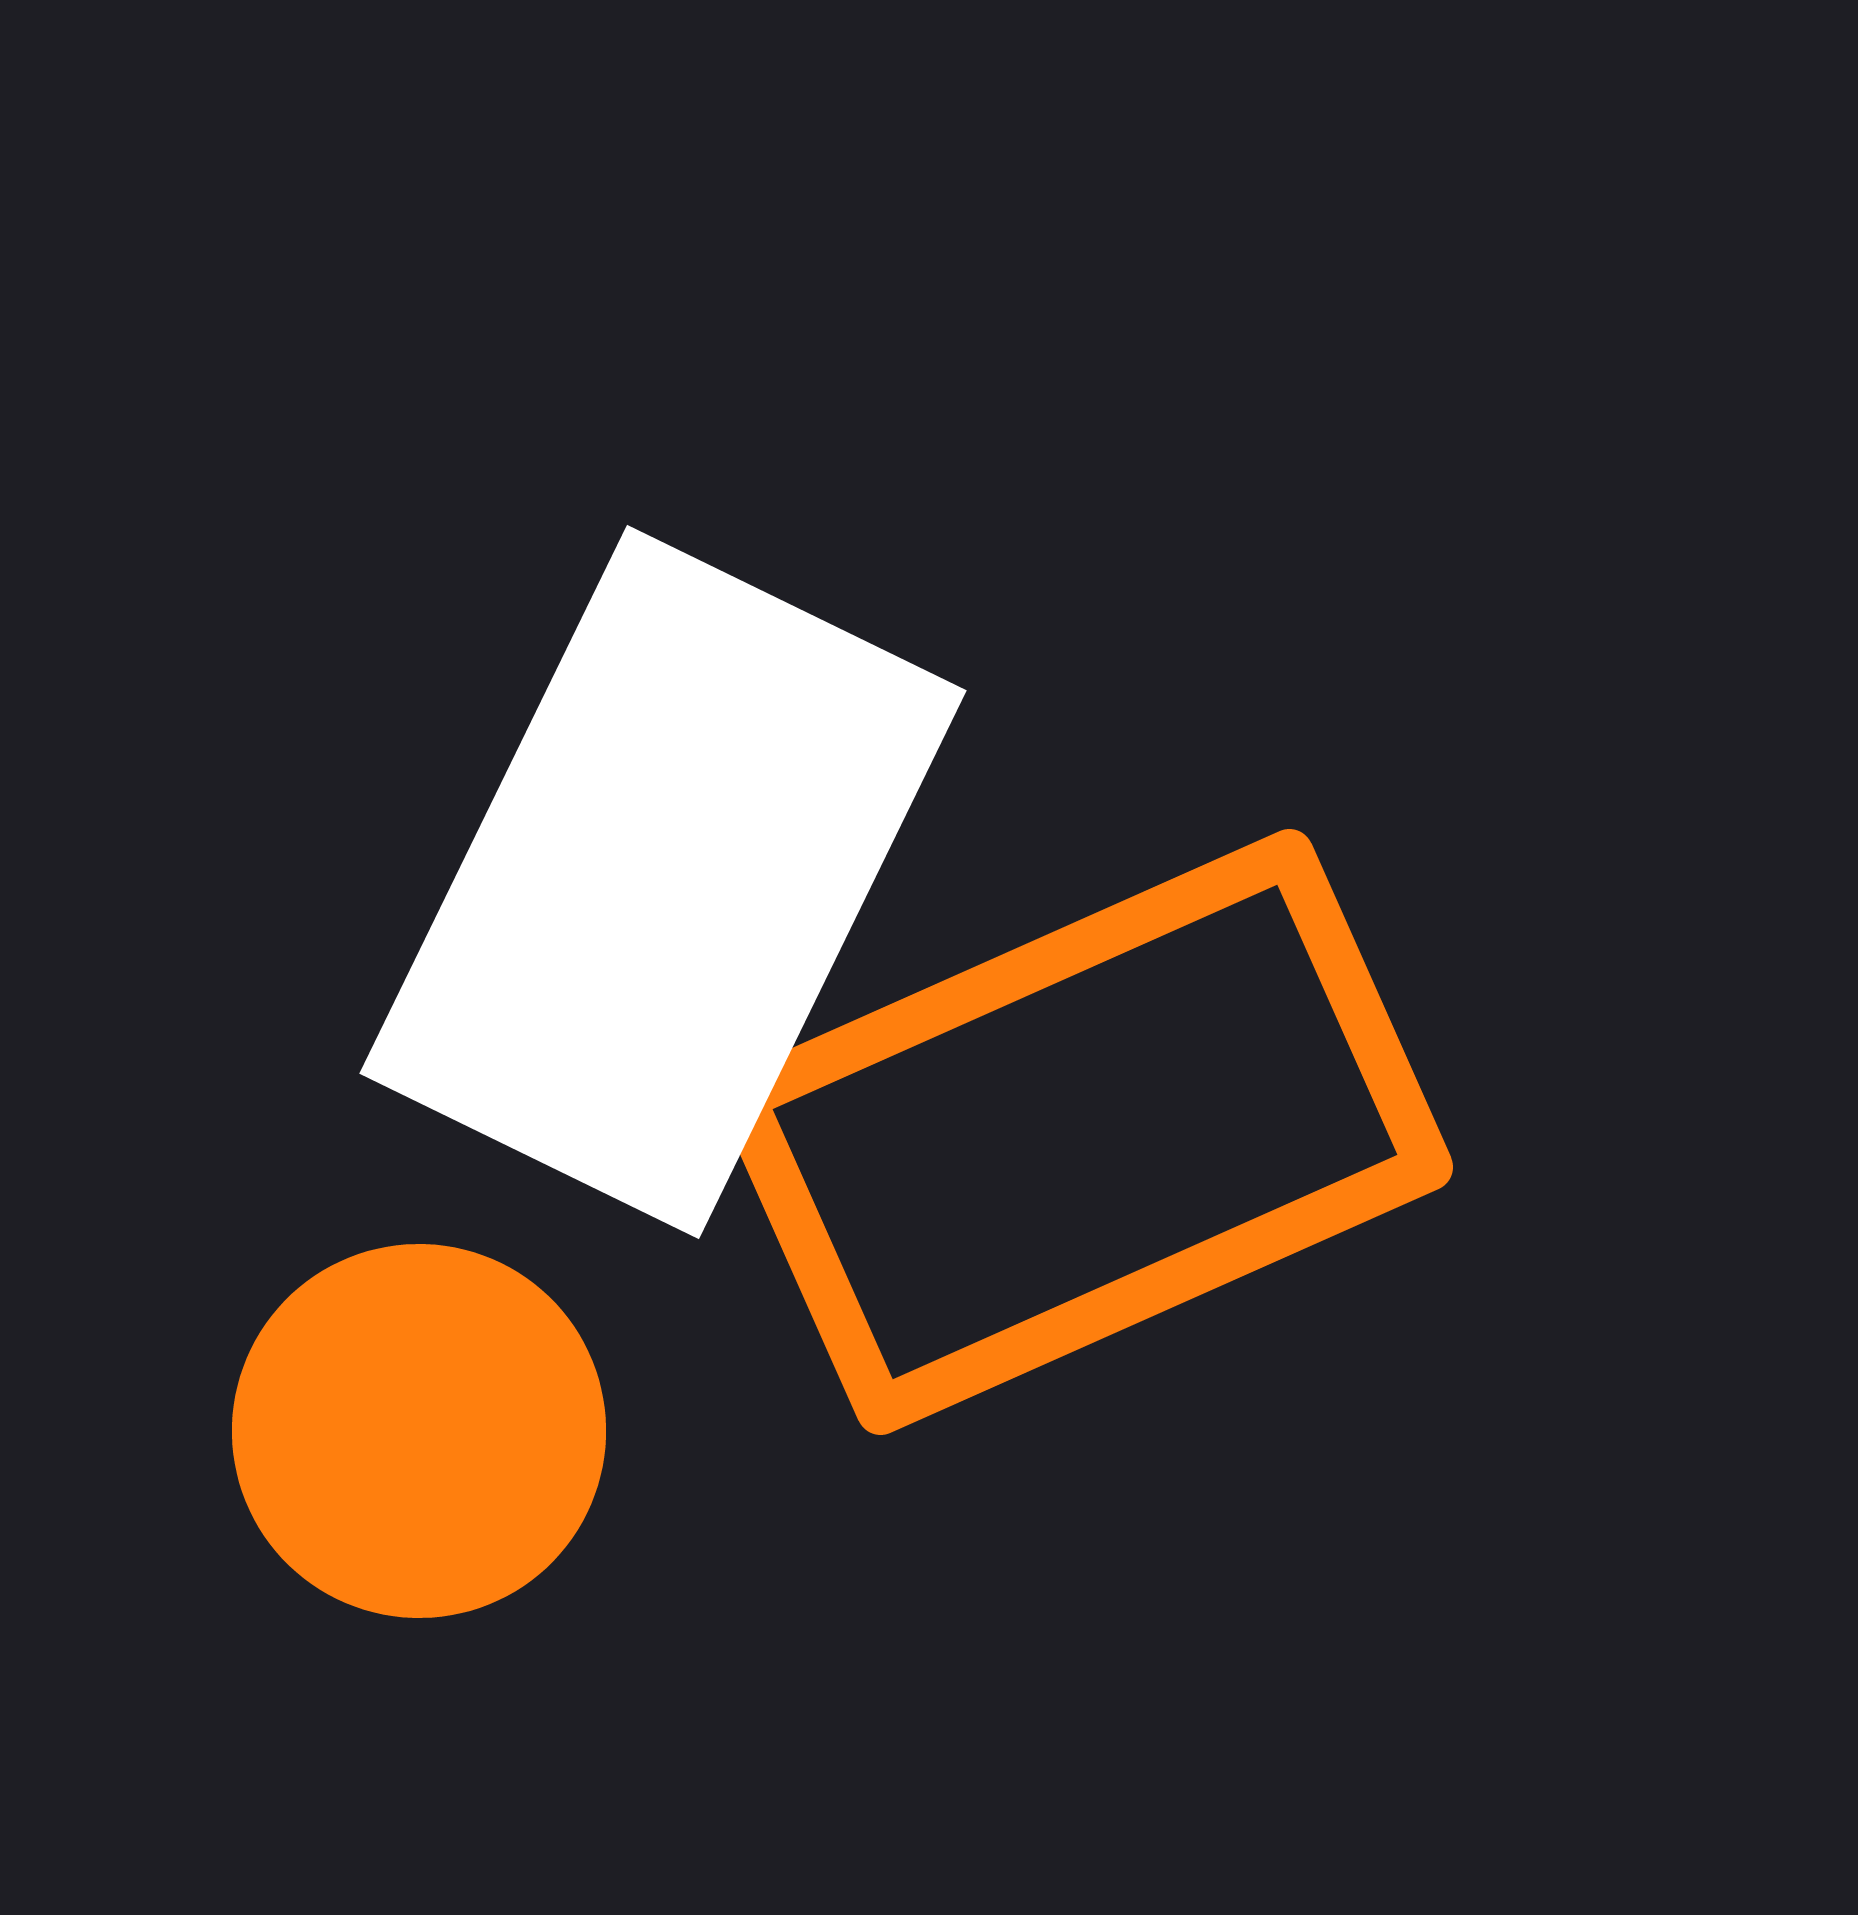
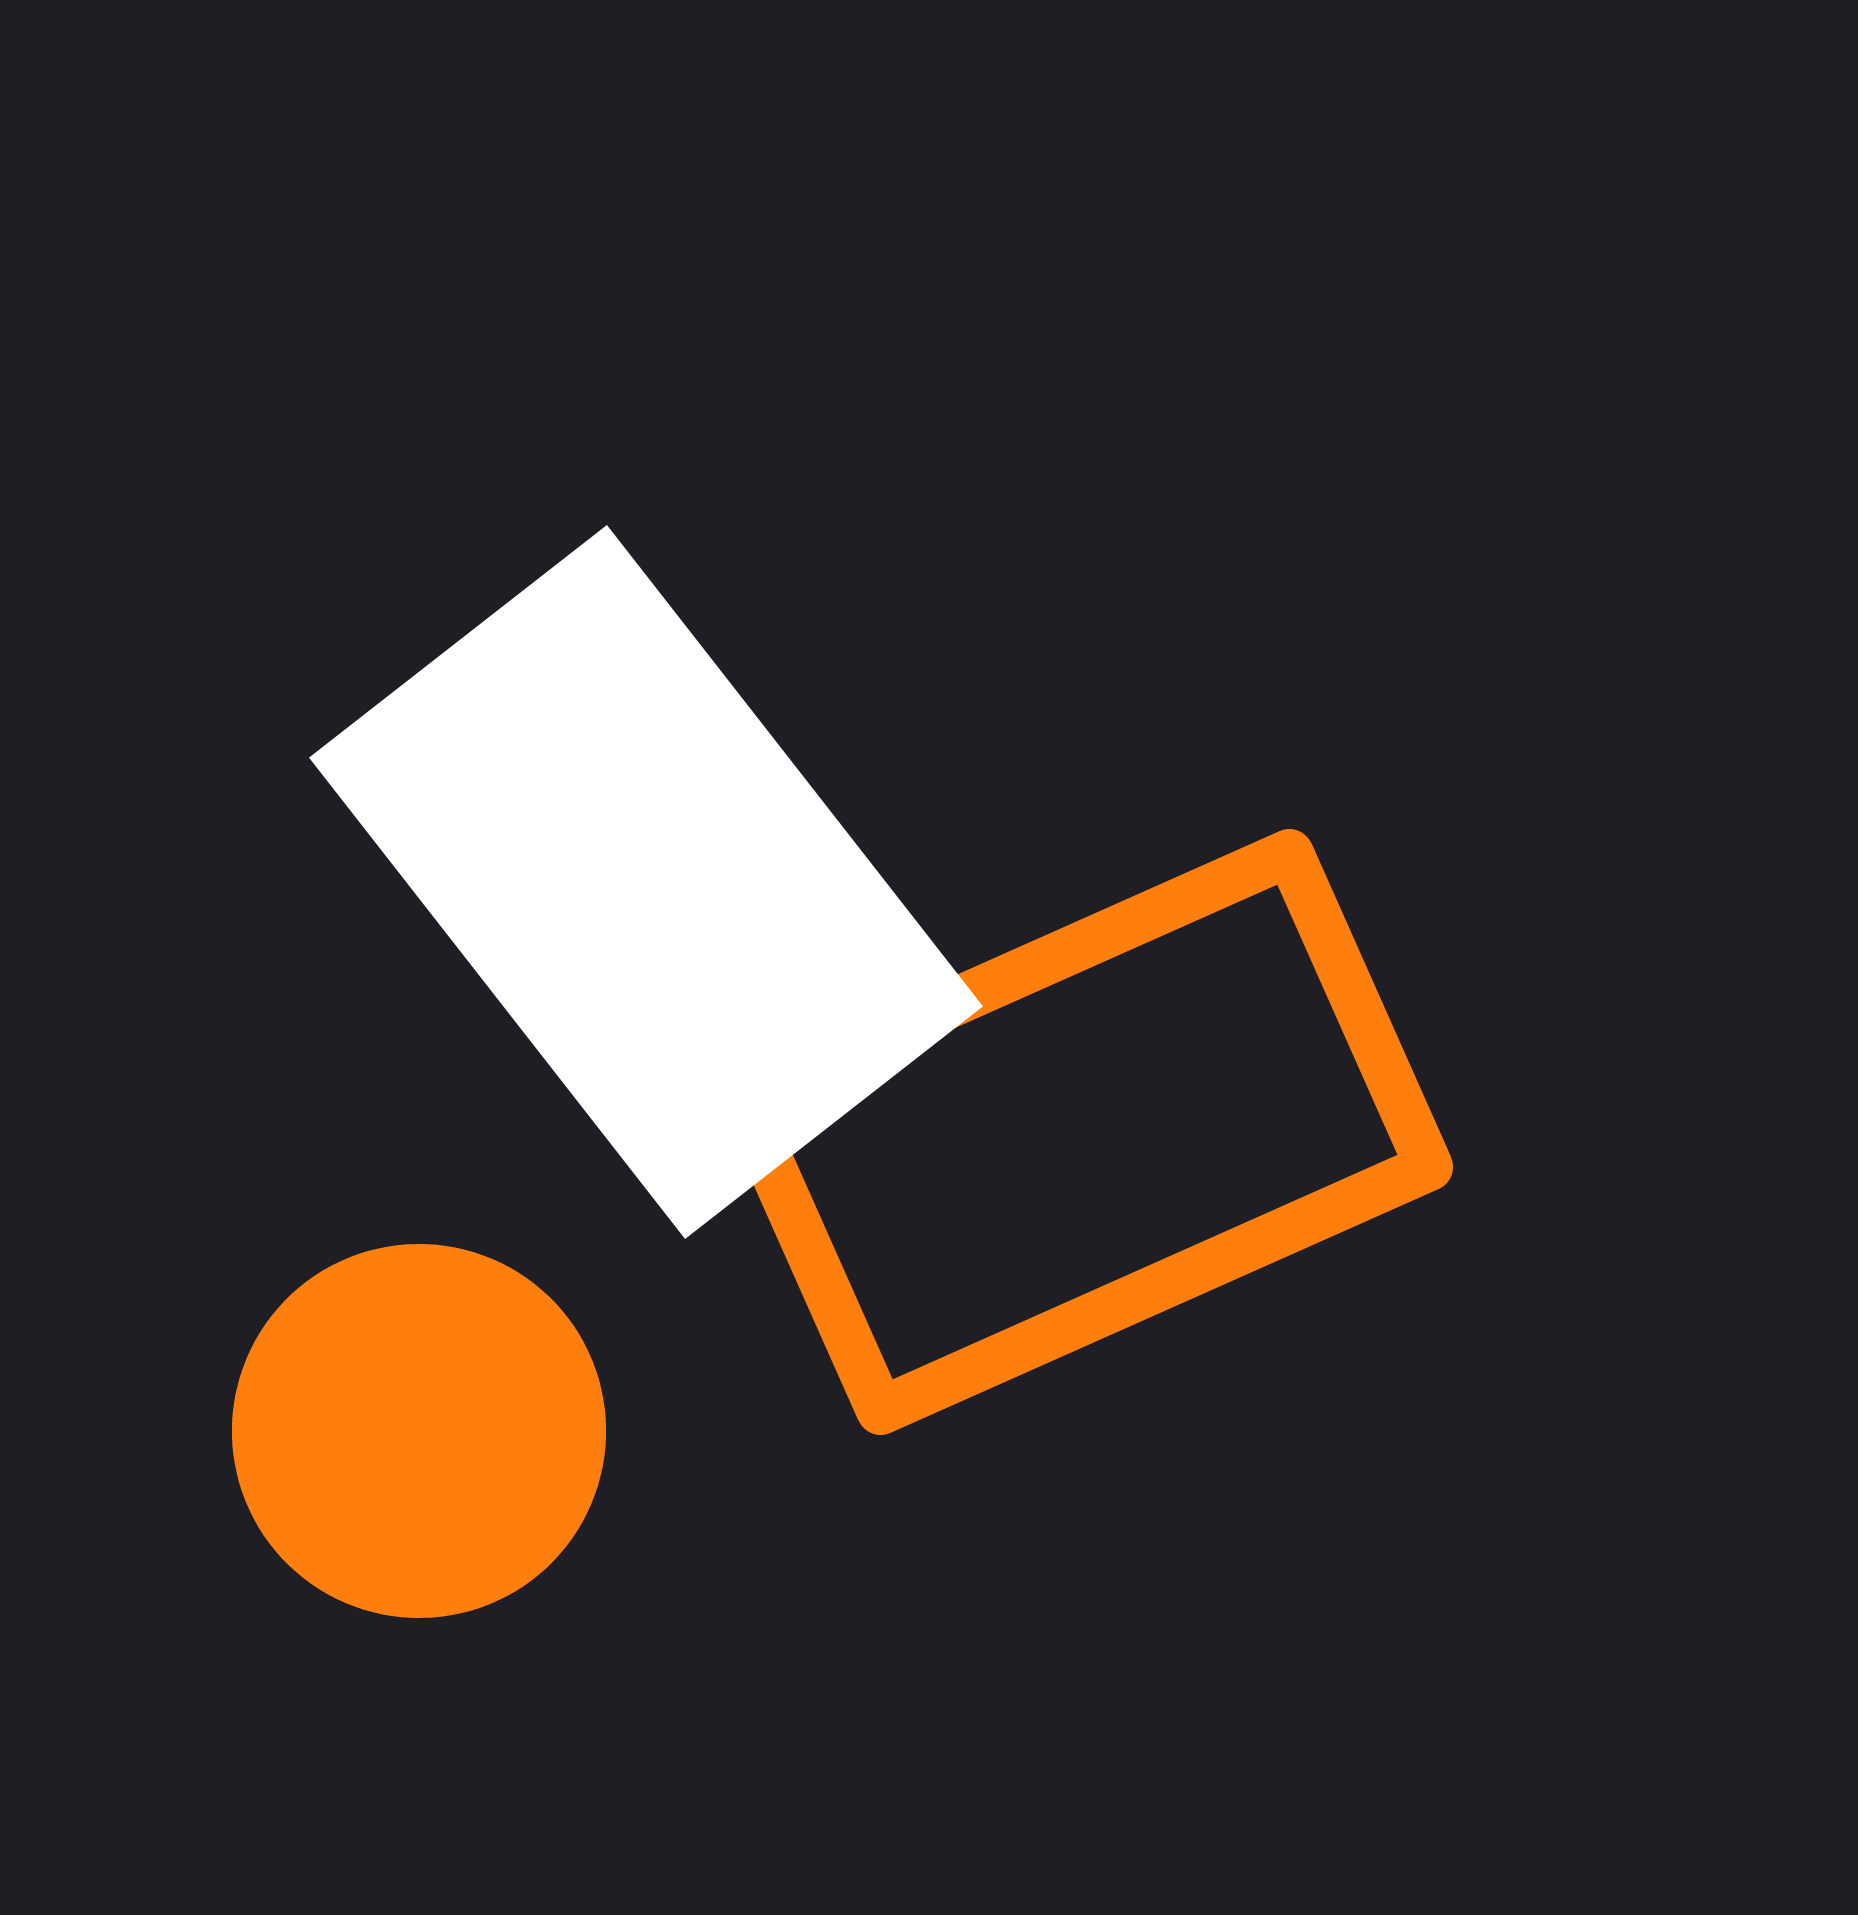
white rectangle: moved 17 px left; rotated 64 degrees counterclockwise
